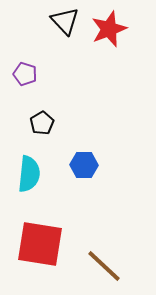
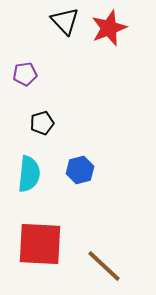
red star: moved 1 px up
purple pentagon: rotated 25 degrees counterclockwise
black pentagon: rotated 15 degrees clockwise
blue hexagon: moved 4 px left, 5 px down; rotated 16 degrees counterclockwise
red square: rotated 6 degrees counterclockwise
